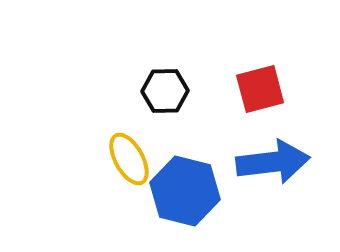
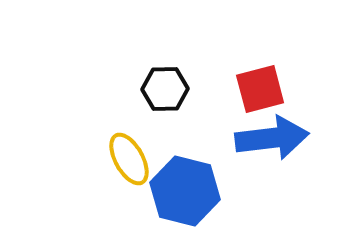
black hexagon: moved 2 px up
blue arrow: moved 1 px left, 24 px up
